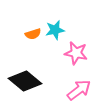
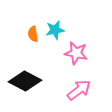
orange semicircle: rotated 98 degrees clockwise
black diamond: rotated 12 degrees counterclockwise
